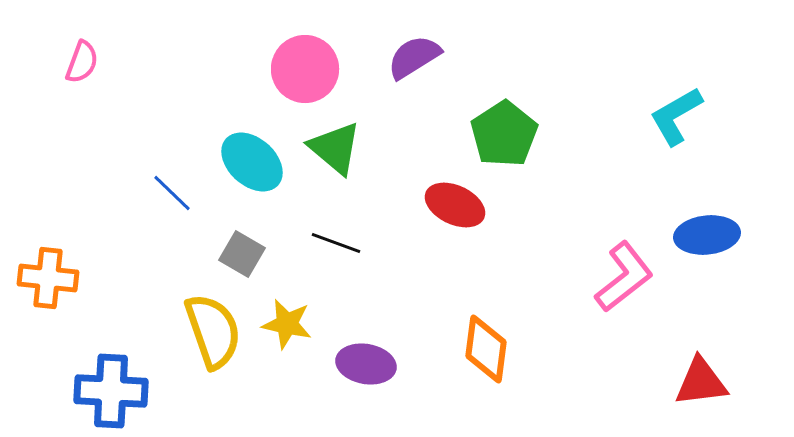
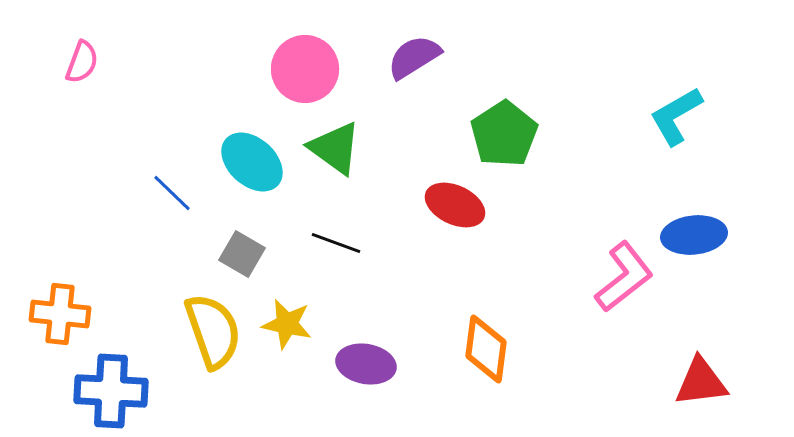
green triangle: rotated 4 degrees counterclockwise
blue ellipse: moved 13 px left
orange cross: moved 12 px right, 36 px down
